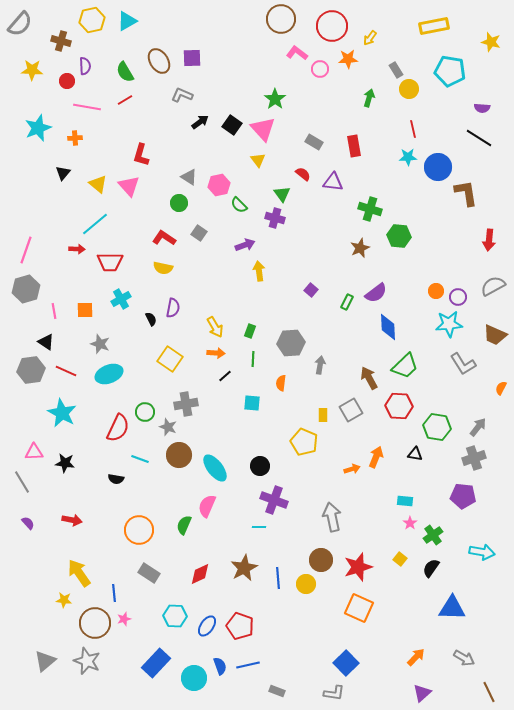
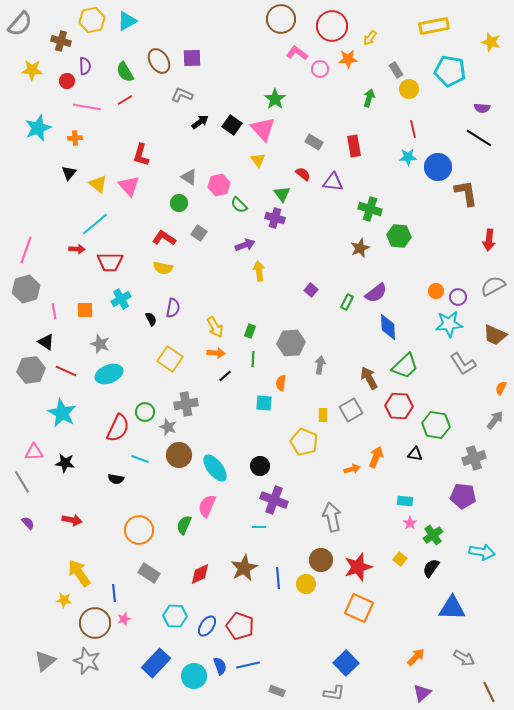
black triangle at (63, 173): moved 6 px right
cyan square at (252, 403): moved 12 px right
green hexagon at (437, 427): moved 1 px left, 2 px up
gray arrow at (478, 427): moved 17 px right, 7 px up
cyan circle at (194, 678): moved 2 px up
